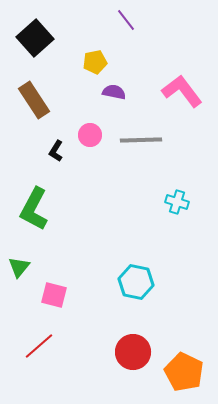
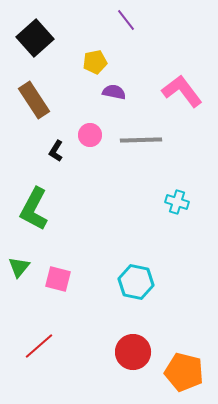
pink square: moved 4 px right, 16 px up
orange pentagon: rotated 12 degrees counterclockwise
